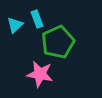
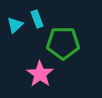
green pentagon: moved 5 px right, 1 px down; rotated 24 degrees clockwise
pink star: rotated 24 degrees clockwise
